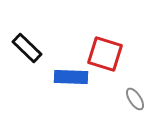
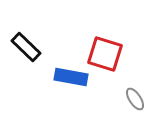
black rectangle: moved 1 px left, 1 px up
blue rectangle: rotated 8 degrees clockwise
